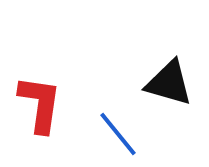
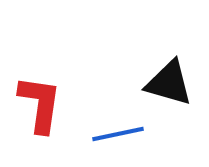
blue line: rotated 63 degrees counterclockwise
